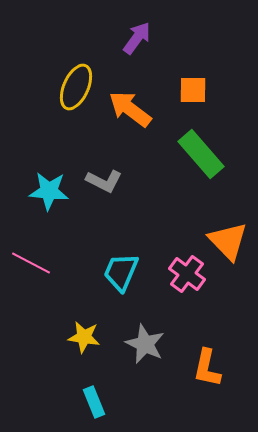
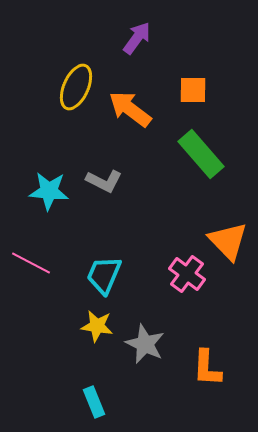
cyan trapezoid: moved 17 px left, 3 px down
yellow star: moved 13 px right, 11 px up
orange L-shape: rotated 9 degrees counterclockwise
